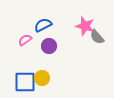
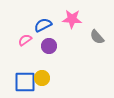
pink star: moved 13 px left, 7 px up; rotated 12 degrees counterclockwise
